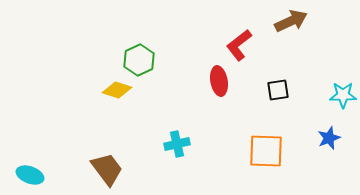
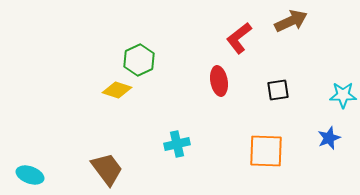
red L-shape: moved 7 px up
